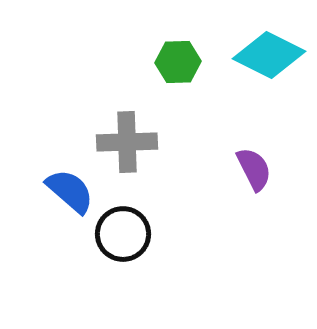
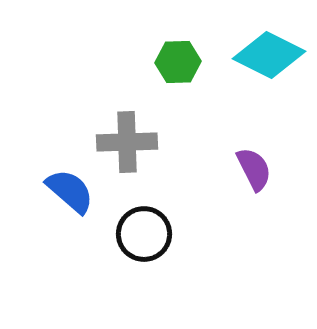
black circle: moved 21 px right
